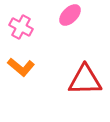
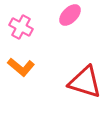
red triangle: moved 2 px down; rotated 18 degrees clockwise
